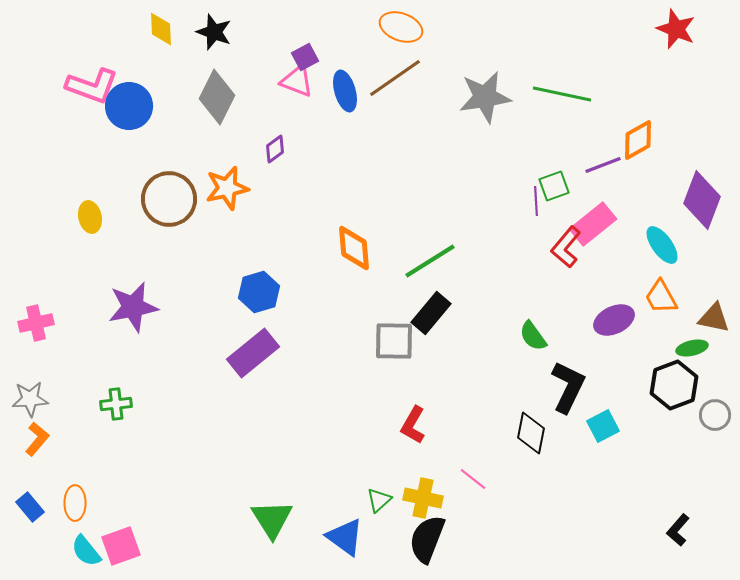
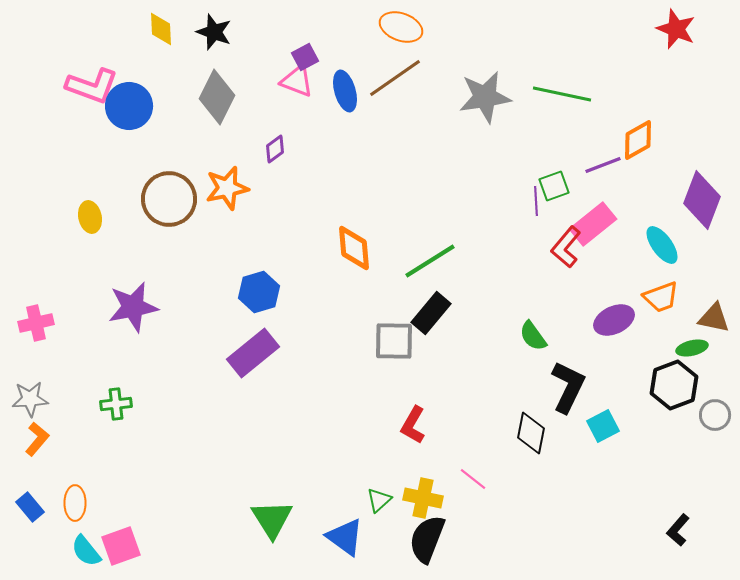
orange trapezoid at (661, 297): rotated 81 degrees counterclockwise
